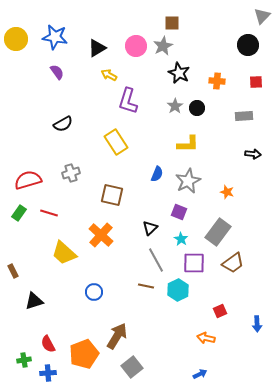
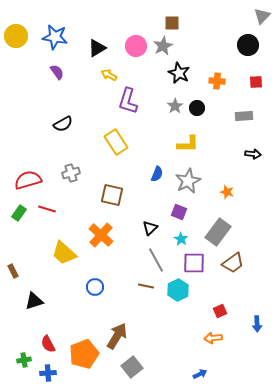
yellow circle at (16, 39): moved 3 px up
red line at (49, 213): moved 2 px left, 4 px up
blue circle at (94, 292): moved 1 px right, 5 px up
orange arrow at (206, 338): moved 7 px right; rotated 18 degrees counterclockwise
